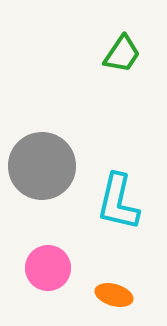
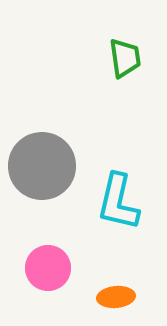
green trapezoid: moved 3 px right, 4 px down; rotated 42 degrees counterclockwise
orange ellipse: moved 2 px right, 2 px down; rotated 21 degrees counterclockwise
